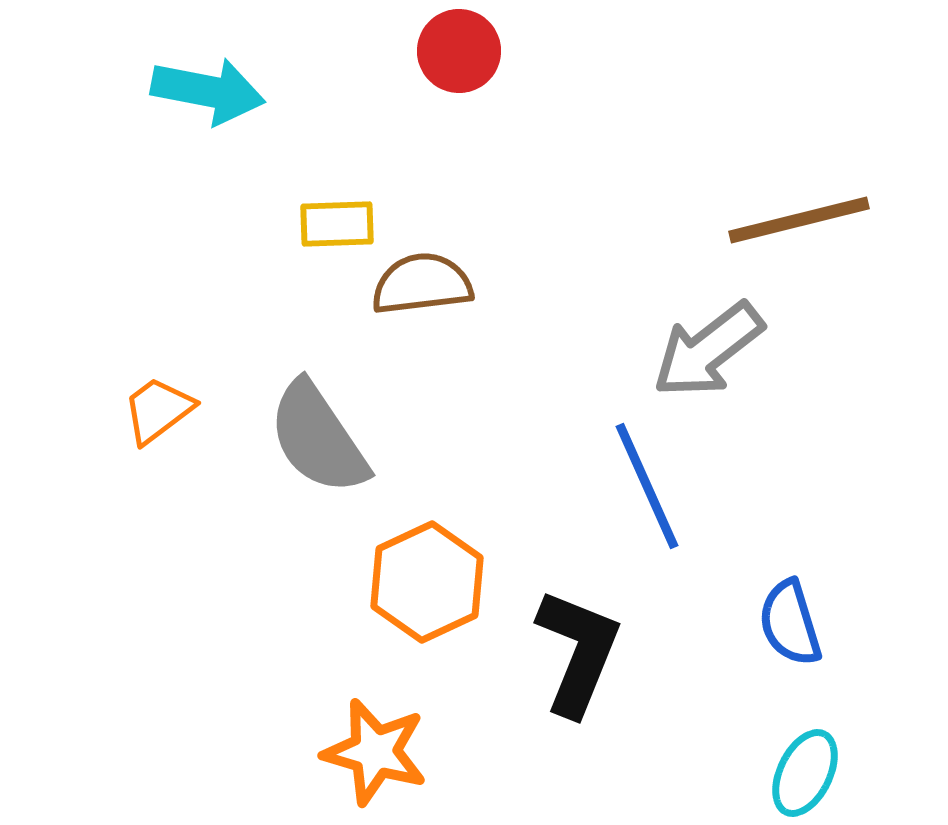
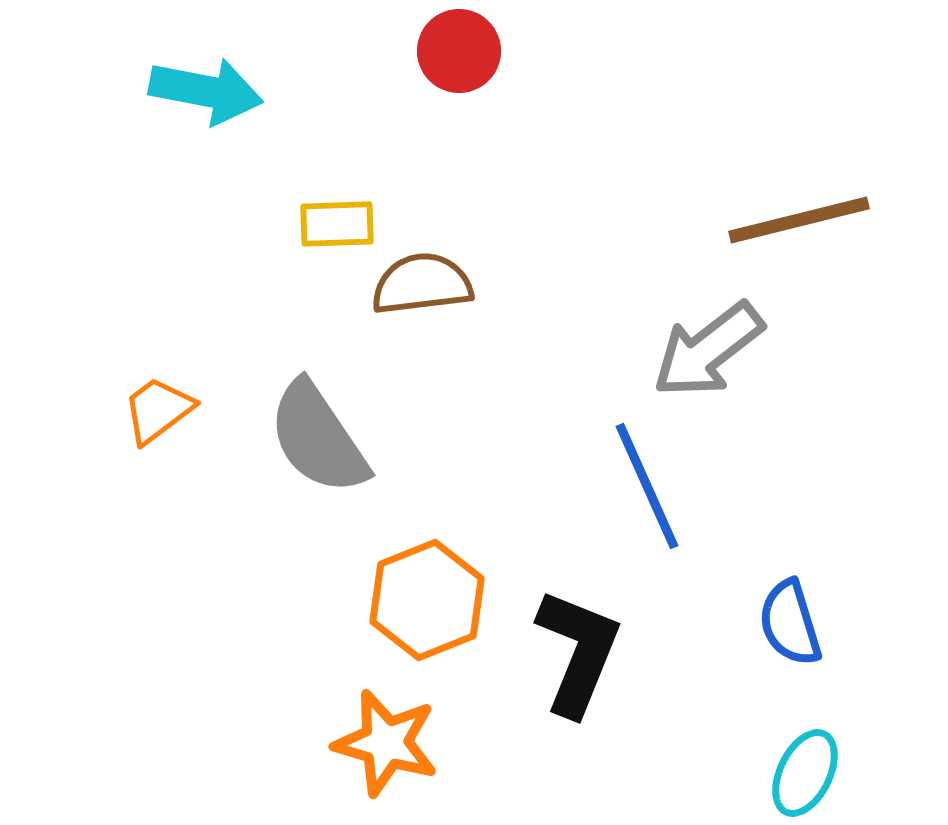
cyan arrow: moved 2 px left
orange hexagon: moved 18 px down; rotated 3 degrees clockwise
orange star: moved 11 px right, 9 px up
